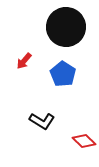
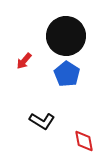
black circle: moved 9 px down
blue pentagon: moved 4 px right
red diamond: rotated 35 degrees clockwise
